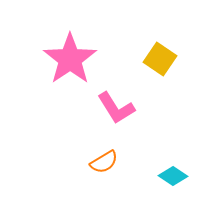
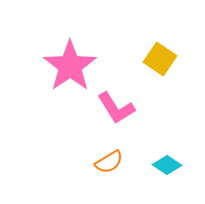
pink star: moved 7 px down
orange semicircle: moved 5 px right
cyan diamond: moved 6 px left, 11 px up
